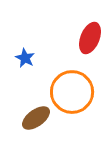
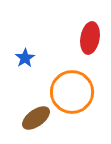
red ellipse: rotated 12 degrees counterclockwise
blue star: rotated 12 degrees clockwise
